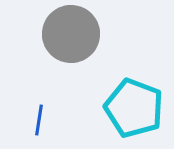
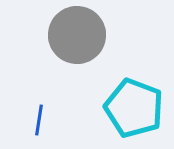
gray circle: moved 6 px right, 1 px down
